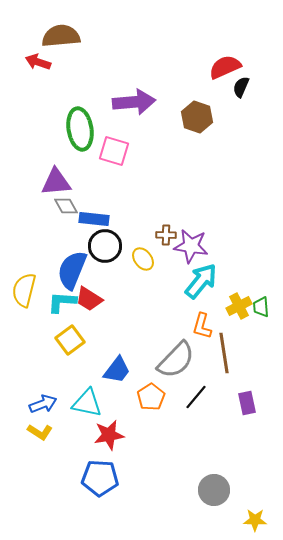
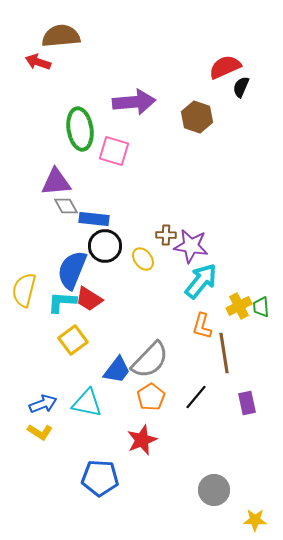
yellow square: moved 3 px right
gray semicircle: moved 26 px left
red star: moved 33 px right, 5 px down; rotated 12 degrees counterclockwise
